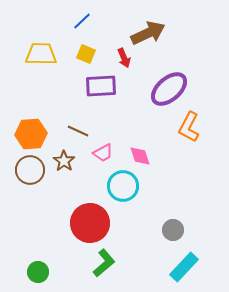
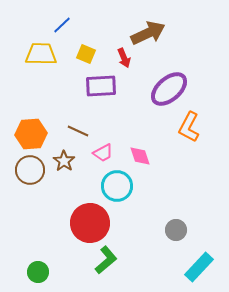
blue line: moved 20 px left, 4 px down
cyan circle: moved 6 px left
gray circle: moved 3 px right
green L-shape: moved 2 px right, 3 px up
cyan rectangle: moved 15 px right
